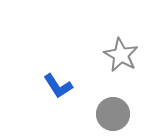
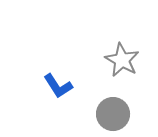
gray star: moved 1 px right, 5 px down
